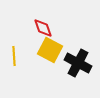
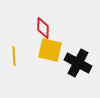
red diamond: rotated 20 degrees clockwise
yellow square: rotated 15 degrees counterclockwise
